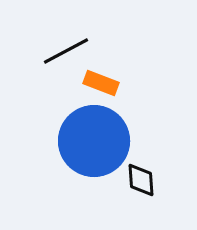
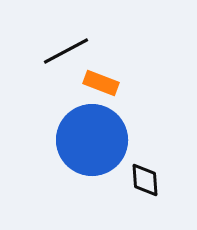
blue circle: moved 2 px left, 1 px up
black diamond: moved 4 px right
